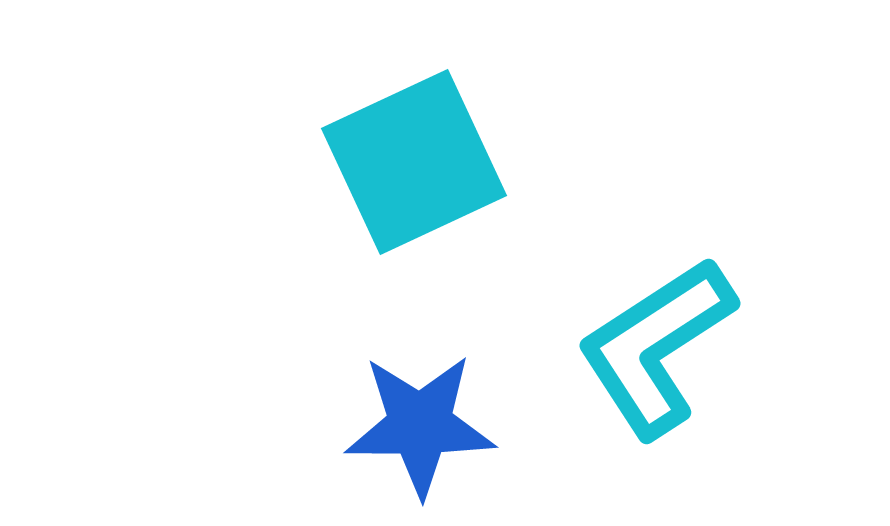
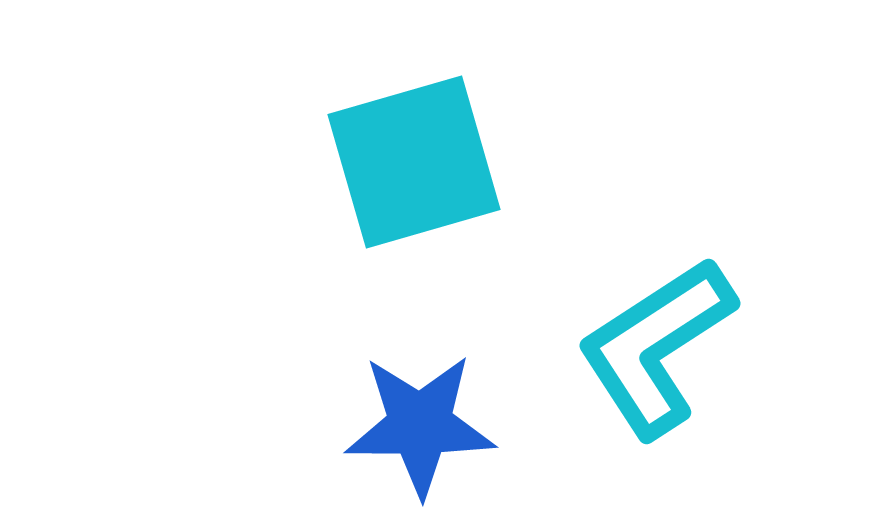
cyan square: rotated 9 degrees clockwise
